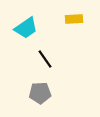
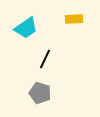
black line: rotated 60 degrees clockwise
gray pentagon: rotated 20 degrees clockwise
